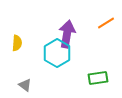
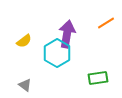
yellow semicircle: moved 7 px right, 2 px up; rotated 49 degrees clockwise
